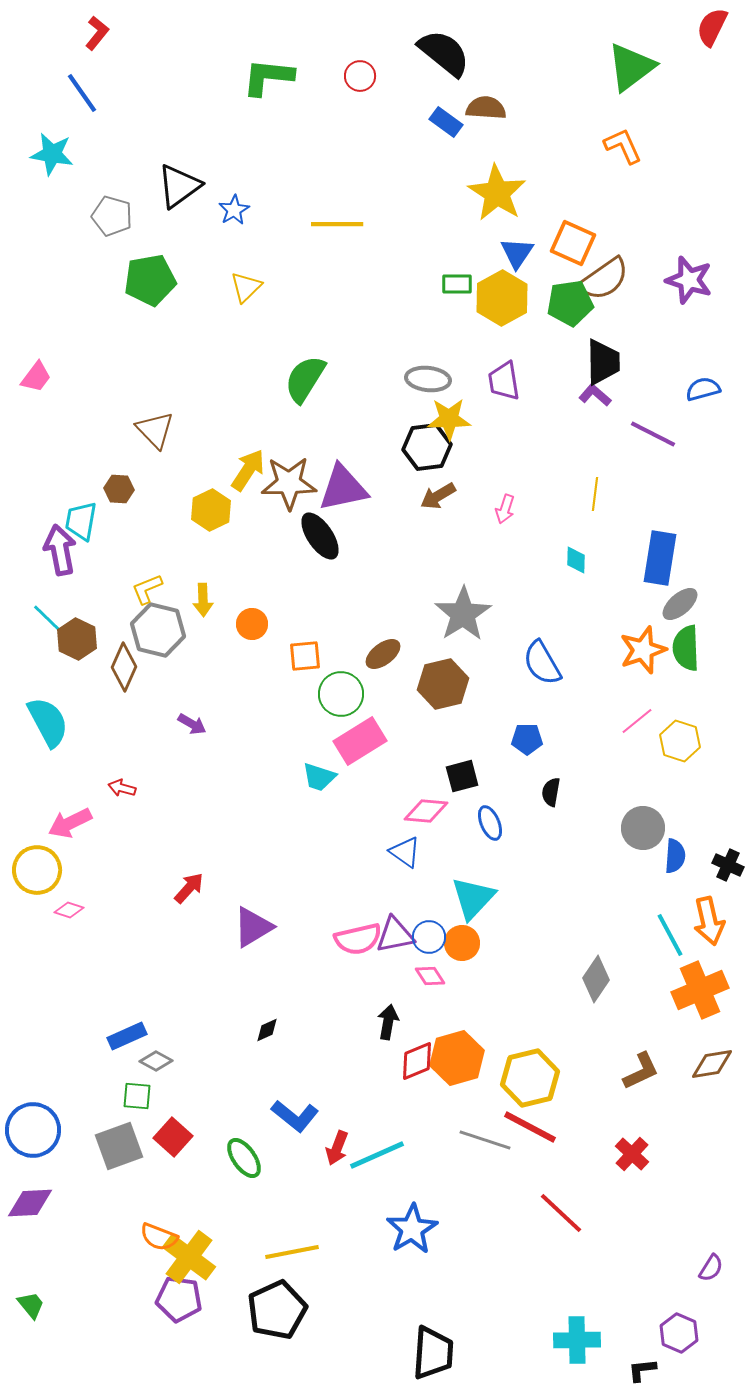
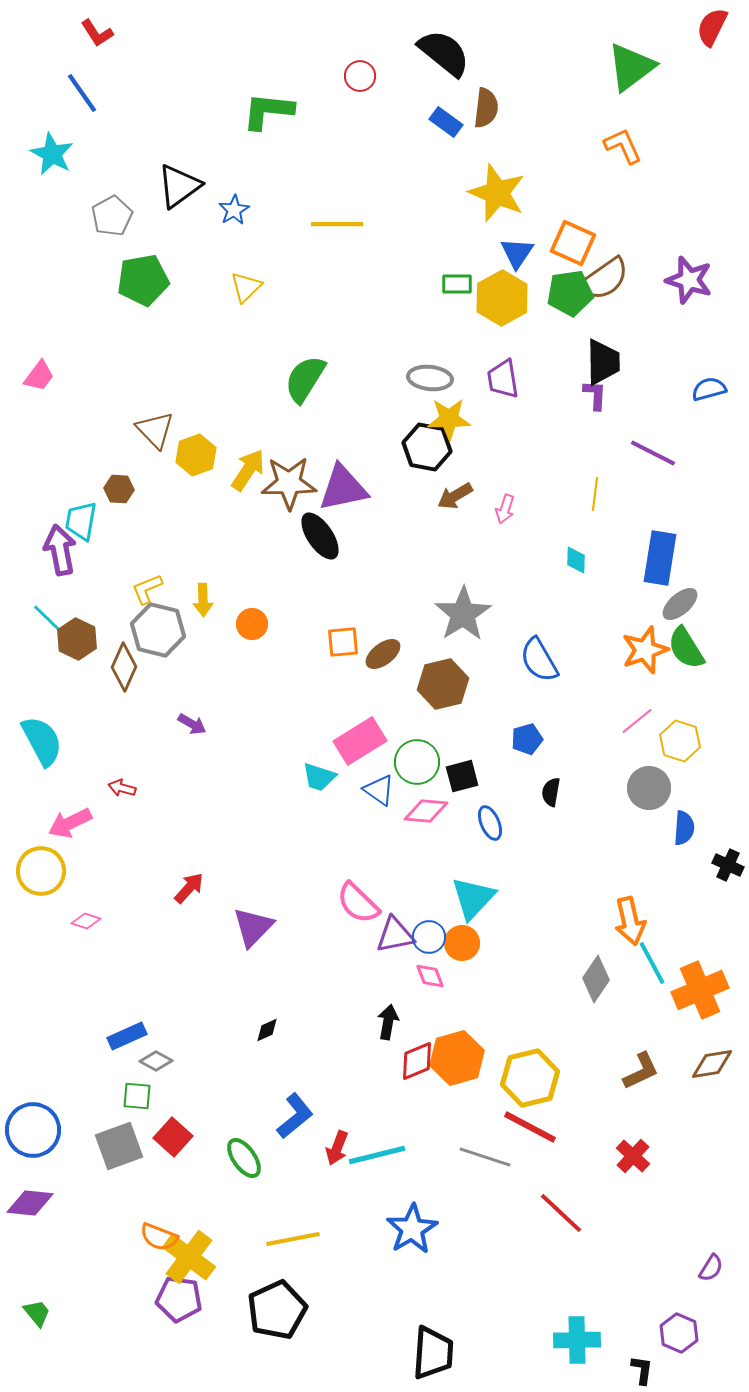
red L-shape at (97, 33): rotated 108 degrees clockwise
green L-shape at (268, 77): moved 34 px down
brown semicircle at (486, 108): rotated 93 degrees clockwise
cyan star at (52, 154): rotated 18 degrees clockwise
yellow star at (497, 193): rotated 10 degrees counterclockwise
gray pentagon at (112, 216): rotated 27 degrees clockwise
green pentagon at (150, 280): moved 7 px left
green pentagon at (570, 303): moved 10 px up
pink trapezoid at (36, 377): moved 3 px right, 1 px up
gray ellipse at (428, 379): moved 2 px right, 1 px up
purple trapezoid at (504, 381): moved 1 px left, 2 px up
blue semicircle at (703, 389): moved 6 px right
purple L-shape at (595, 395): rotated 52 degrees clockwise
purple line at (653, 434): moved 19 px down
black hexagon at (427, 447): rotated 18 degrees clockwise
brown arrow at (438, 496): moved 17 px right
yellow hexagon at (211, 510): moved 15 px left, 55 px up; rotated 6 degrees clockwise
green semicircle at (686, 648): rotated 30 degrees counterclockwise
orange star at (643, 650): moved 2 px right
orange square at (305, 656): moved 38 px right, 14 px up
blue semicircle at (542, 663): moved 3 px left, 3 px up
green circle at (341, 694): moved 76 px right, 68 px down
cyan semicircle at (48, 722): moved 6 px left, 19 px down
blue pentagon at (527, 739): rotated 16 degrees counterclockwise
gray circle at (643, 828): moved 6 px right, 40 px up
blue triangle at (405, 852): moved 26 px left, 62 px up
blue semicircle at (675, 856): moved 9 px right, 28 px up
yellow circle at (37, 870): moved 4 px right, 1 px down
pink diamond at (69, 910): moved 17 px right, 11 px down
orange arrow at (709, 921): moved 79 px left
purple triangle at (253, 927): rotated 15 degrees counterclockwise
cyan line at (670, 935): moved 18 px left, 28 px down
pink semicircle at (358, 939): moved 36 px up; rotated 57 degrees clockwise
pink diamond at (430, 976): rotated 12 degrees clockwise
blue L-shape at (295, 1116): rotated 78 degrees counterclockwise
gray line at (485, 1140): moved 17 px down
red cross at (632, 1154): moved 1 px right, 2 px down
cyan line at (377, 1155): rotated 10 degrees clockwise
purple diamond at (30, 1203): rotated 9 degrees clockwise
yellow line at (292, 1252): moved 1 px right, 13 px up
green trapezoid at (31, 1305): moved 6 px right, 8 px down
black L-shape at (642, 1370): rotated 104 degrees clockwise
